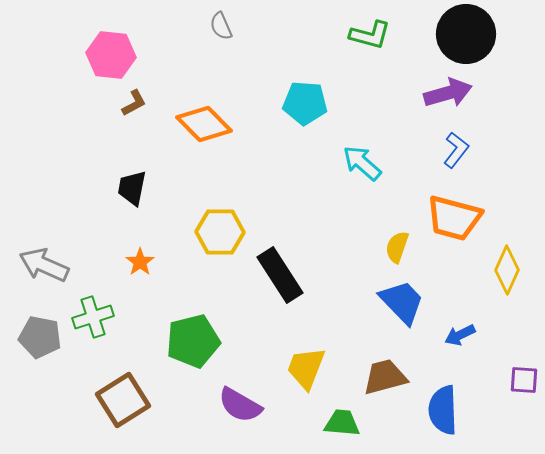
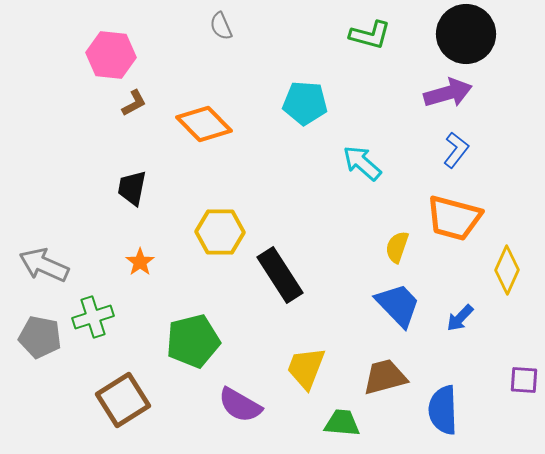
blue trapezoid: moved 4 px left, 3 px down
blue arrow: moved 17 px up; rotated 20 degrees counterclockwise
